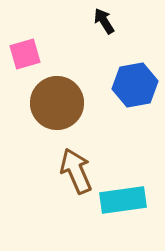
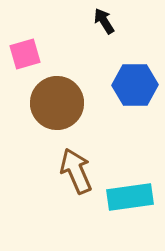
blue hexagon: rotated 9 degrees clockwise
cyan rectangle: moved 7 px right, 3 px up
